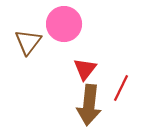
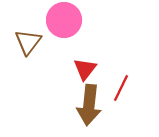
pink circle: moved 4 px up
